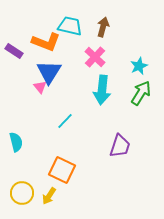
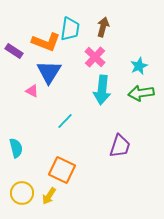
cyan trapezoid: moved 3 px down; rotated 85 degrees clockwise
pink triangle: moved 8 px left, 4 px down; rotated 24 degrees counterclockwise
green arrow: rotated 130 degrees counterclockwise
cyan semicircle: moved 6 px down
